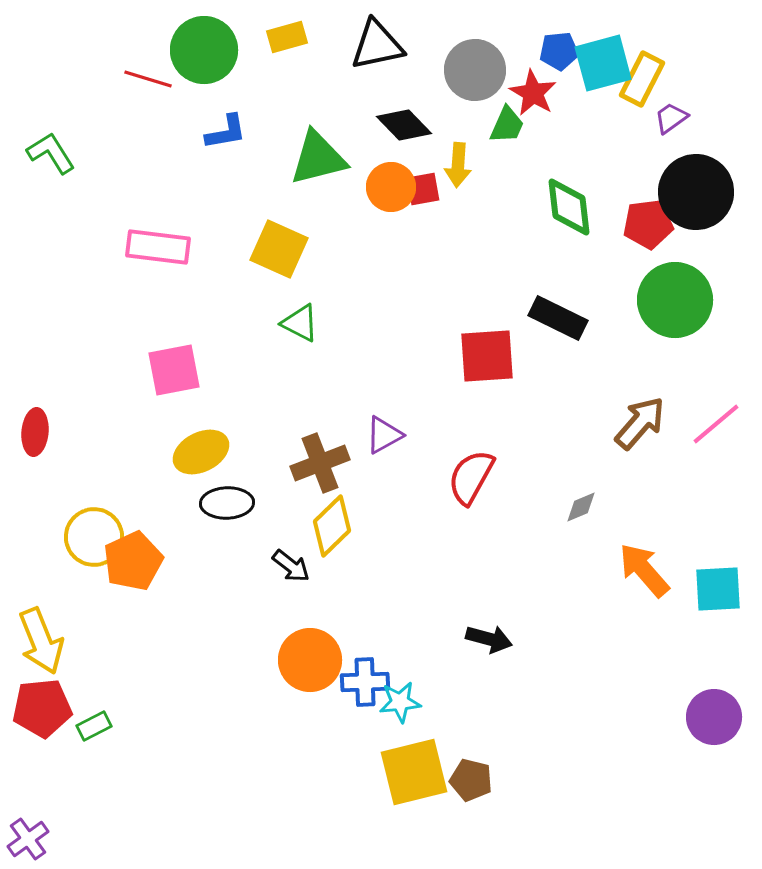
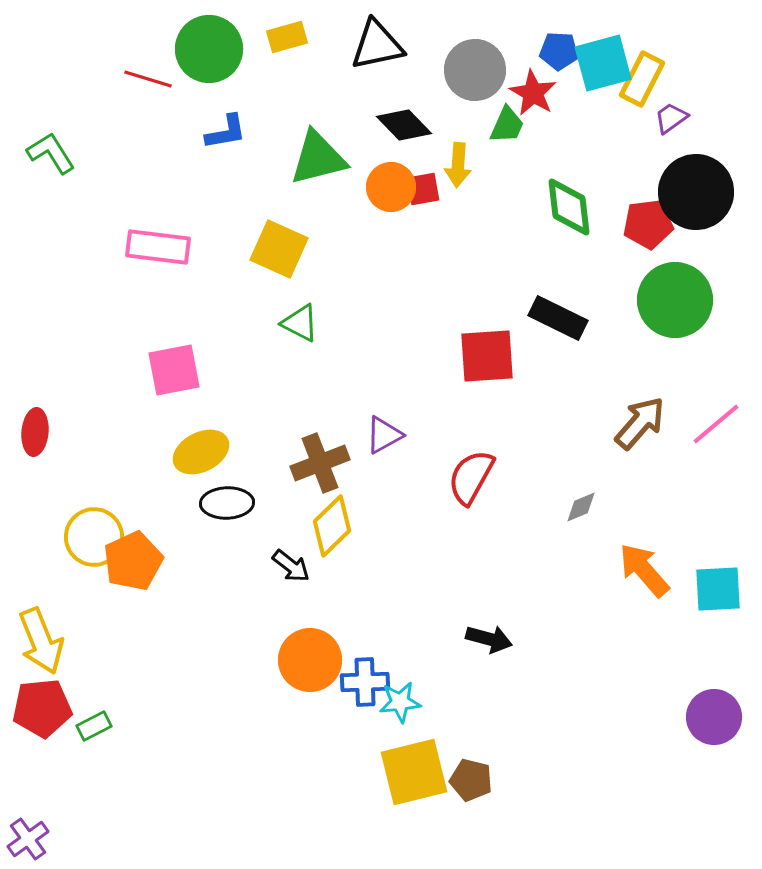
green circle at (204, 50): moved 5 px right, 1 px up
blue pentagon at (559, 51): rotated 9 degrees clockwise
